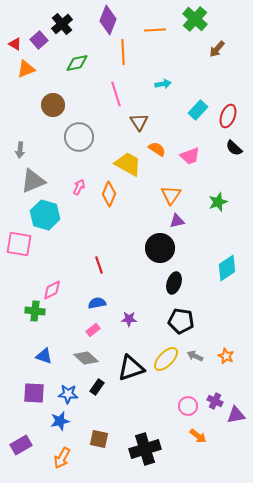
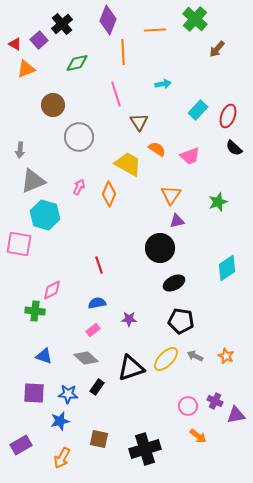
black ellipse at (174, 283): rotated 45 degrees clockwise
